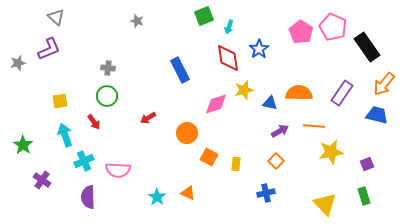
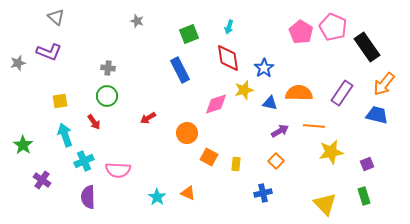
green square at (204, 16): moved 15 px left, 18 px down
purple L-shape at (49, 49): moved 3 px down; rotated 45 degrees clockwise
blue star at (259, 49): moved 5 px right, 19 px down
blue cross at (266, 193): moved 3 px left
